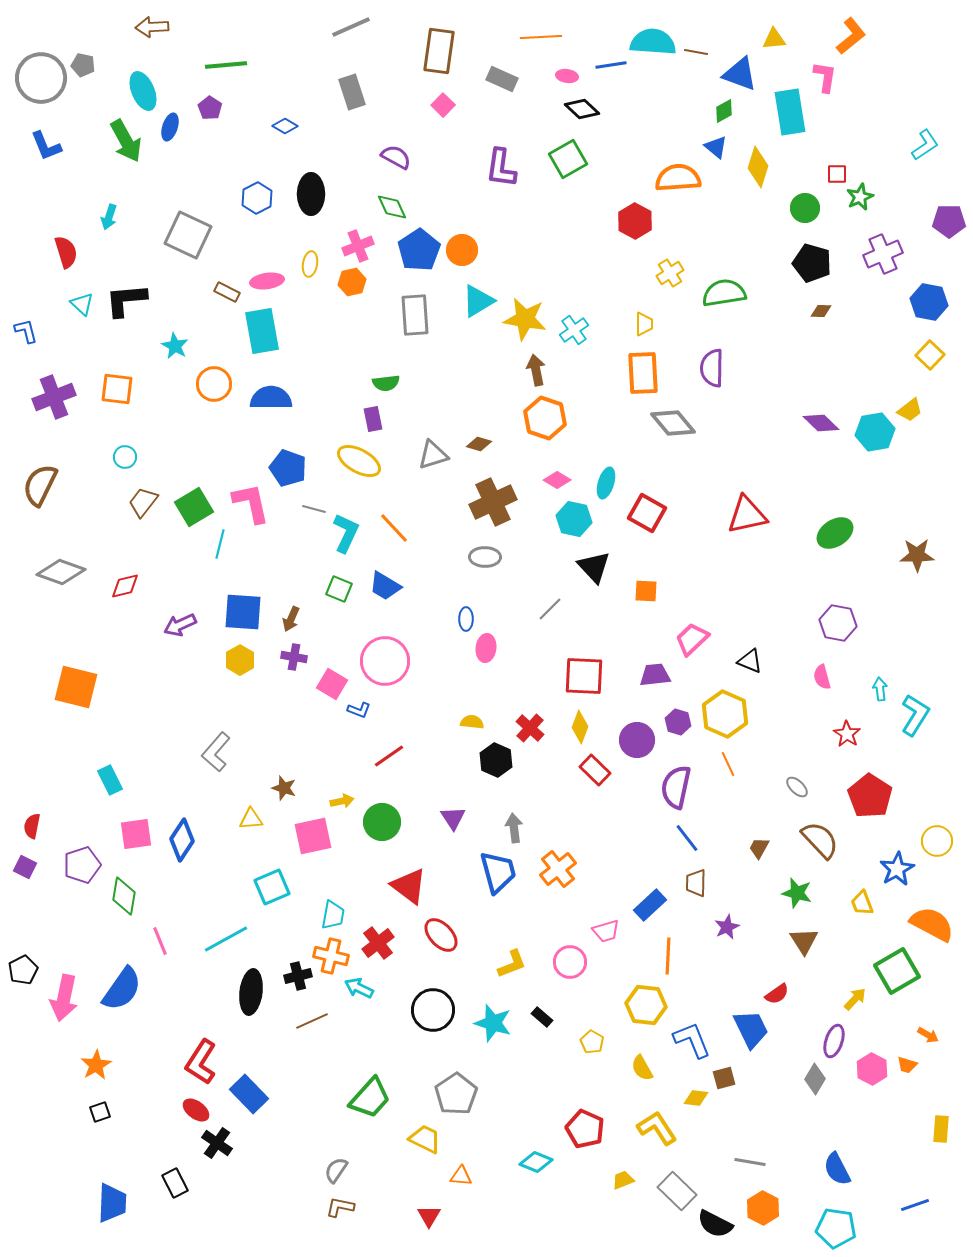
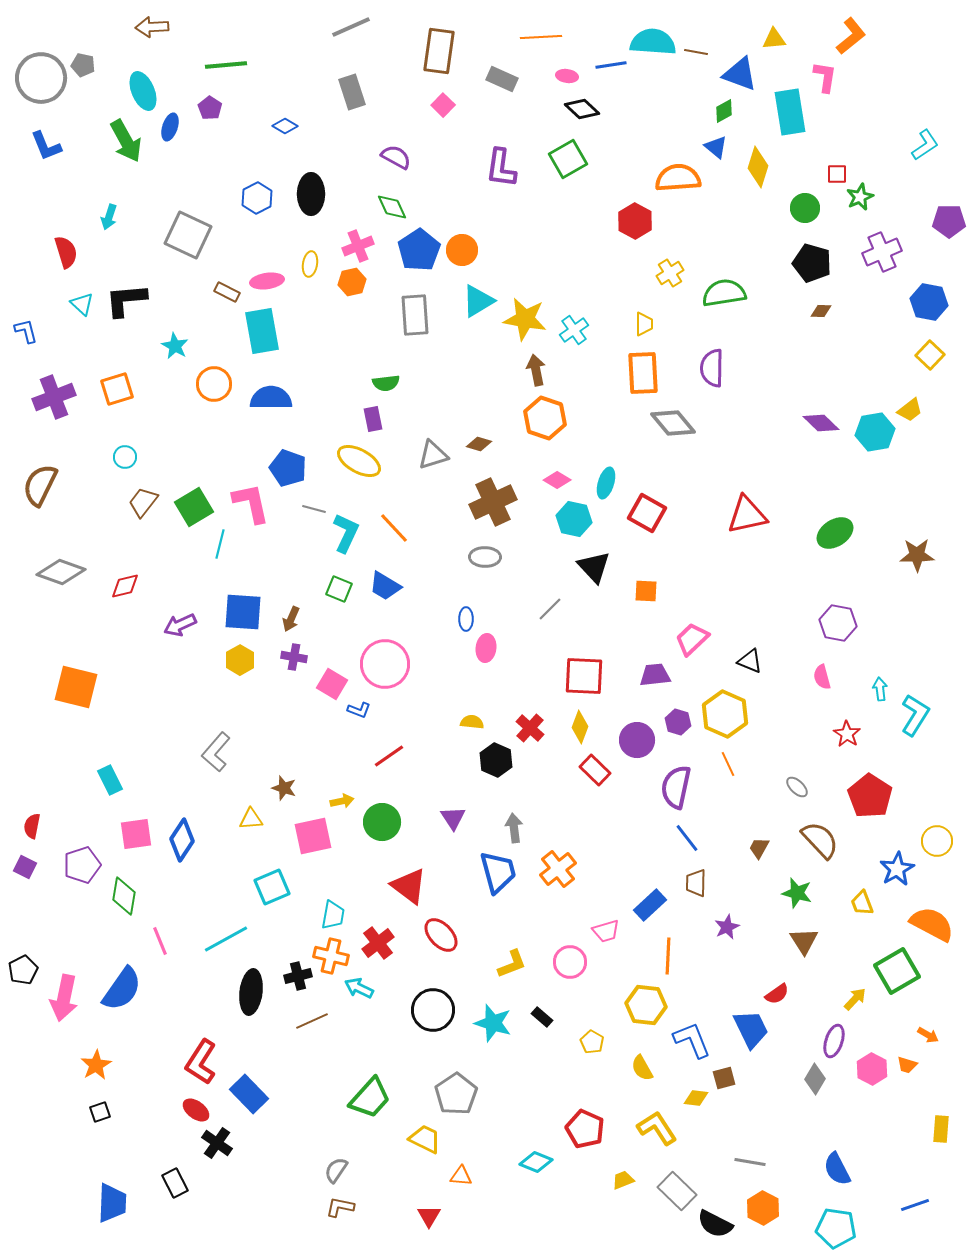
purple cross at (883, 254): moved 1 px left, 2 px up
orange square at (117, 389): rotated 24 degrees counterclockwise
pink circle at (385, 661): moved 3 px down
